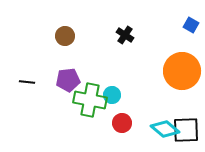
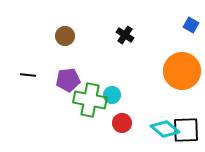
black line: moved 1 px right, 7 px up
